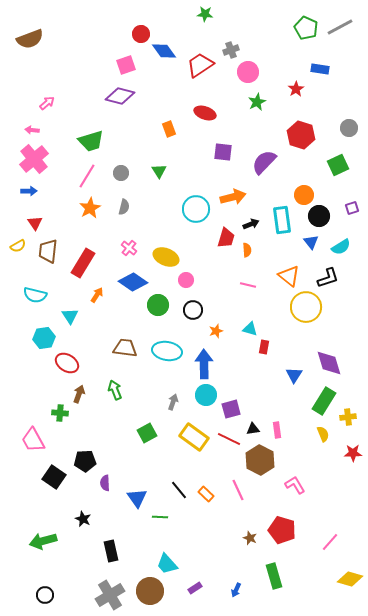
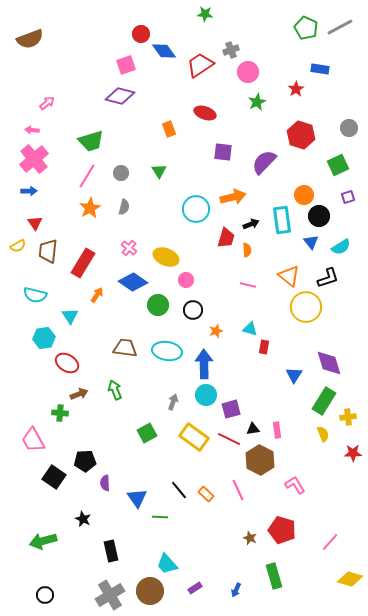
purple square at (352, 208): moved 4 px left, 11 px up
brown arrow at (79, 394): rotated 48 degrees clockwise
